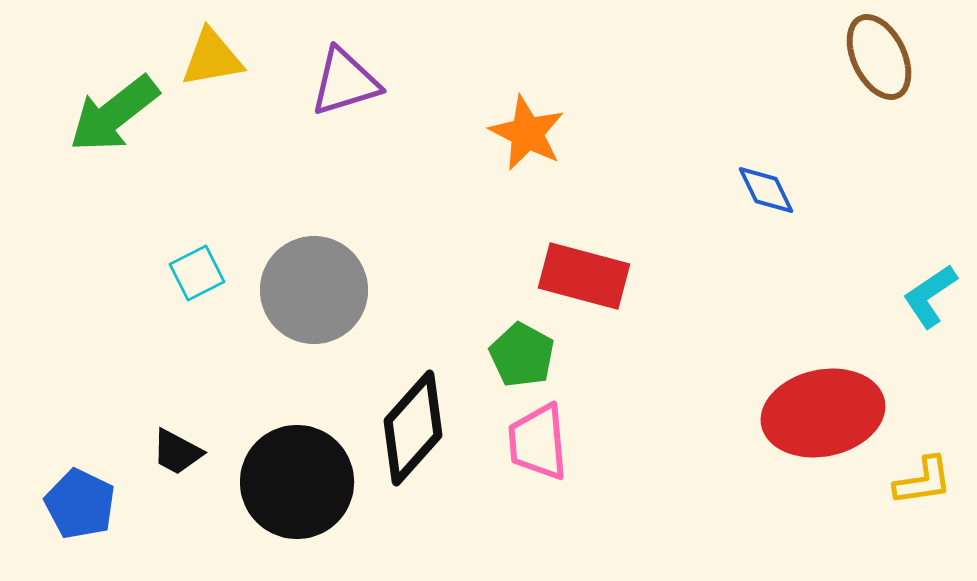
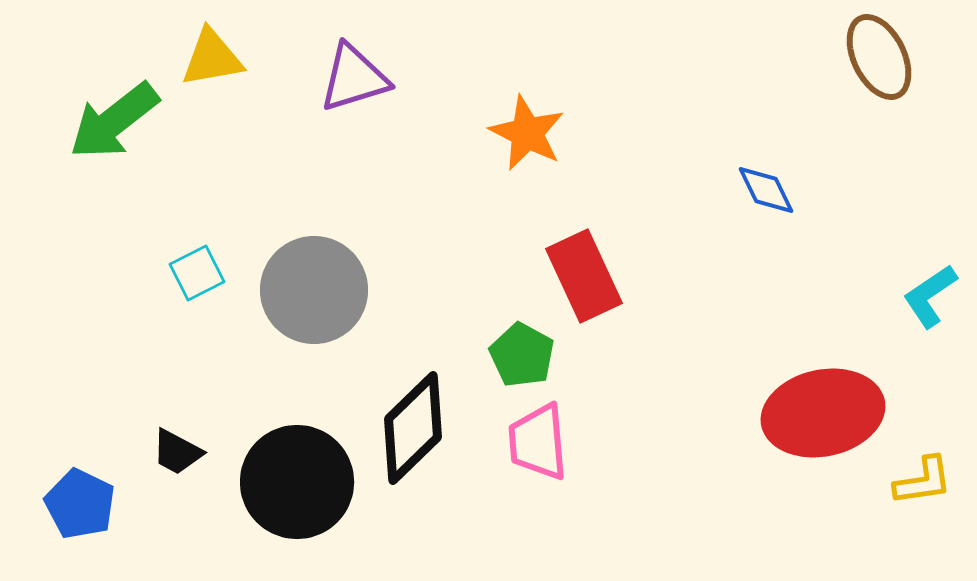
purple triangle: moved 9 px right, 4 px up
green arrow: moved 7 px down
red rectangle: rotated 50 degrees clockwise
black diamond: rotated 4 degrees clockwise
